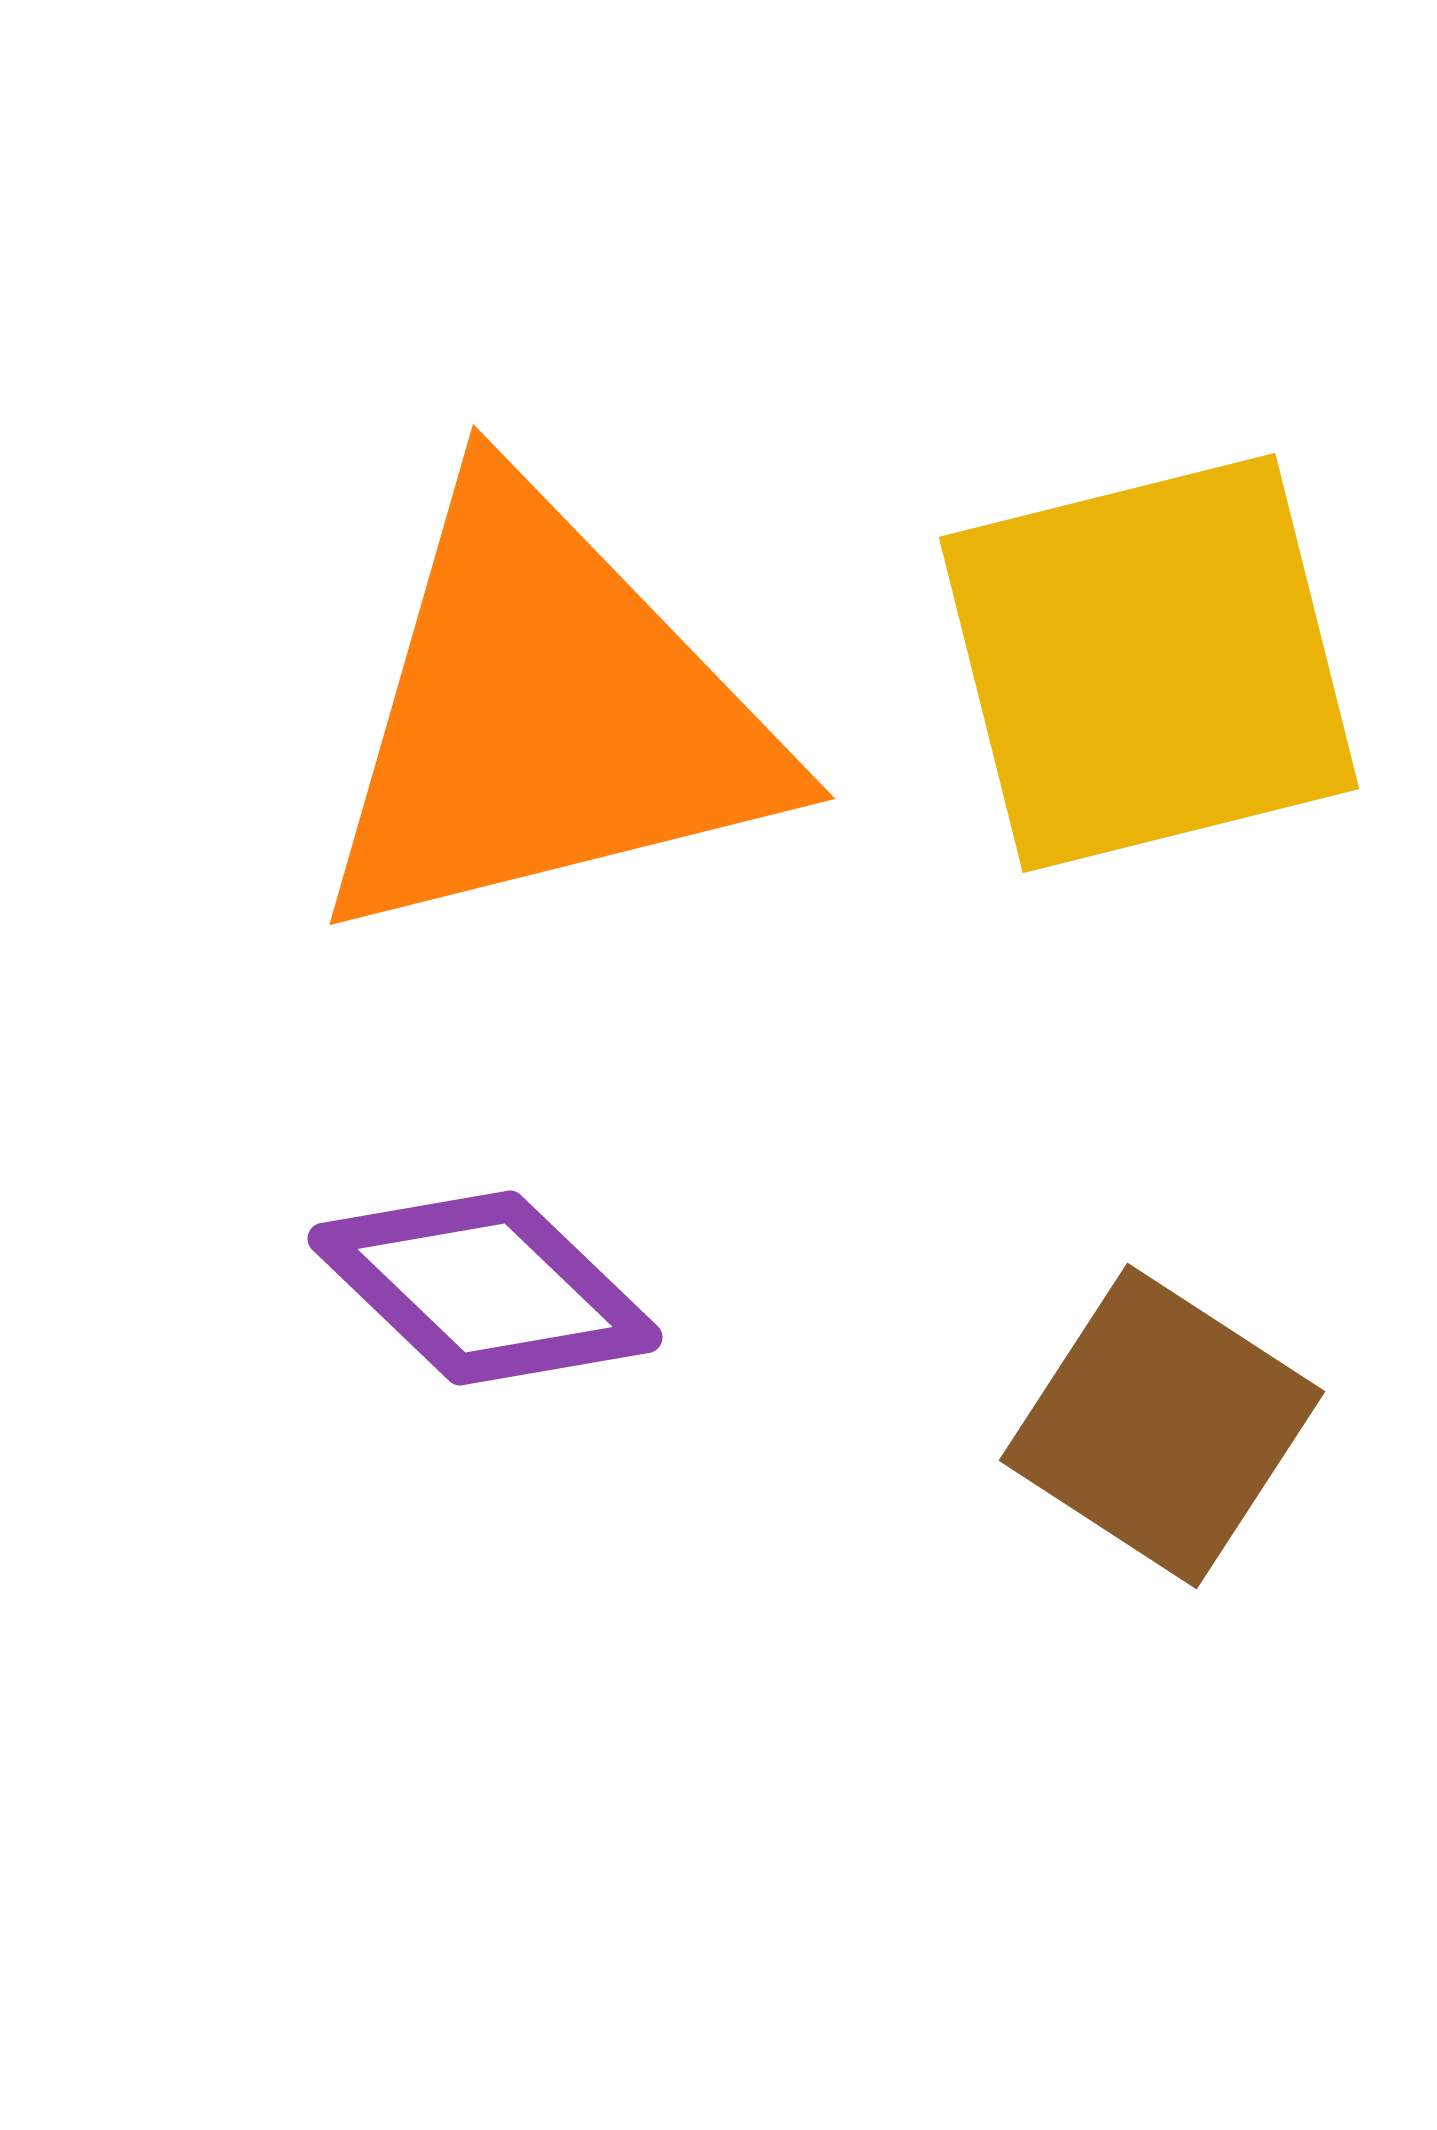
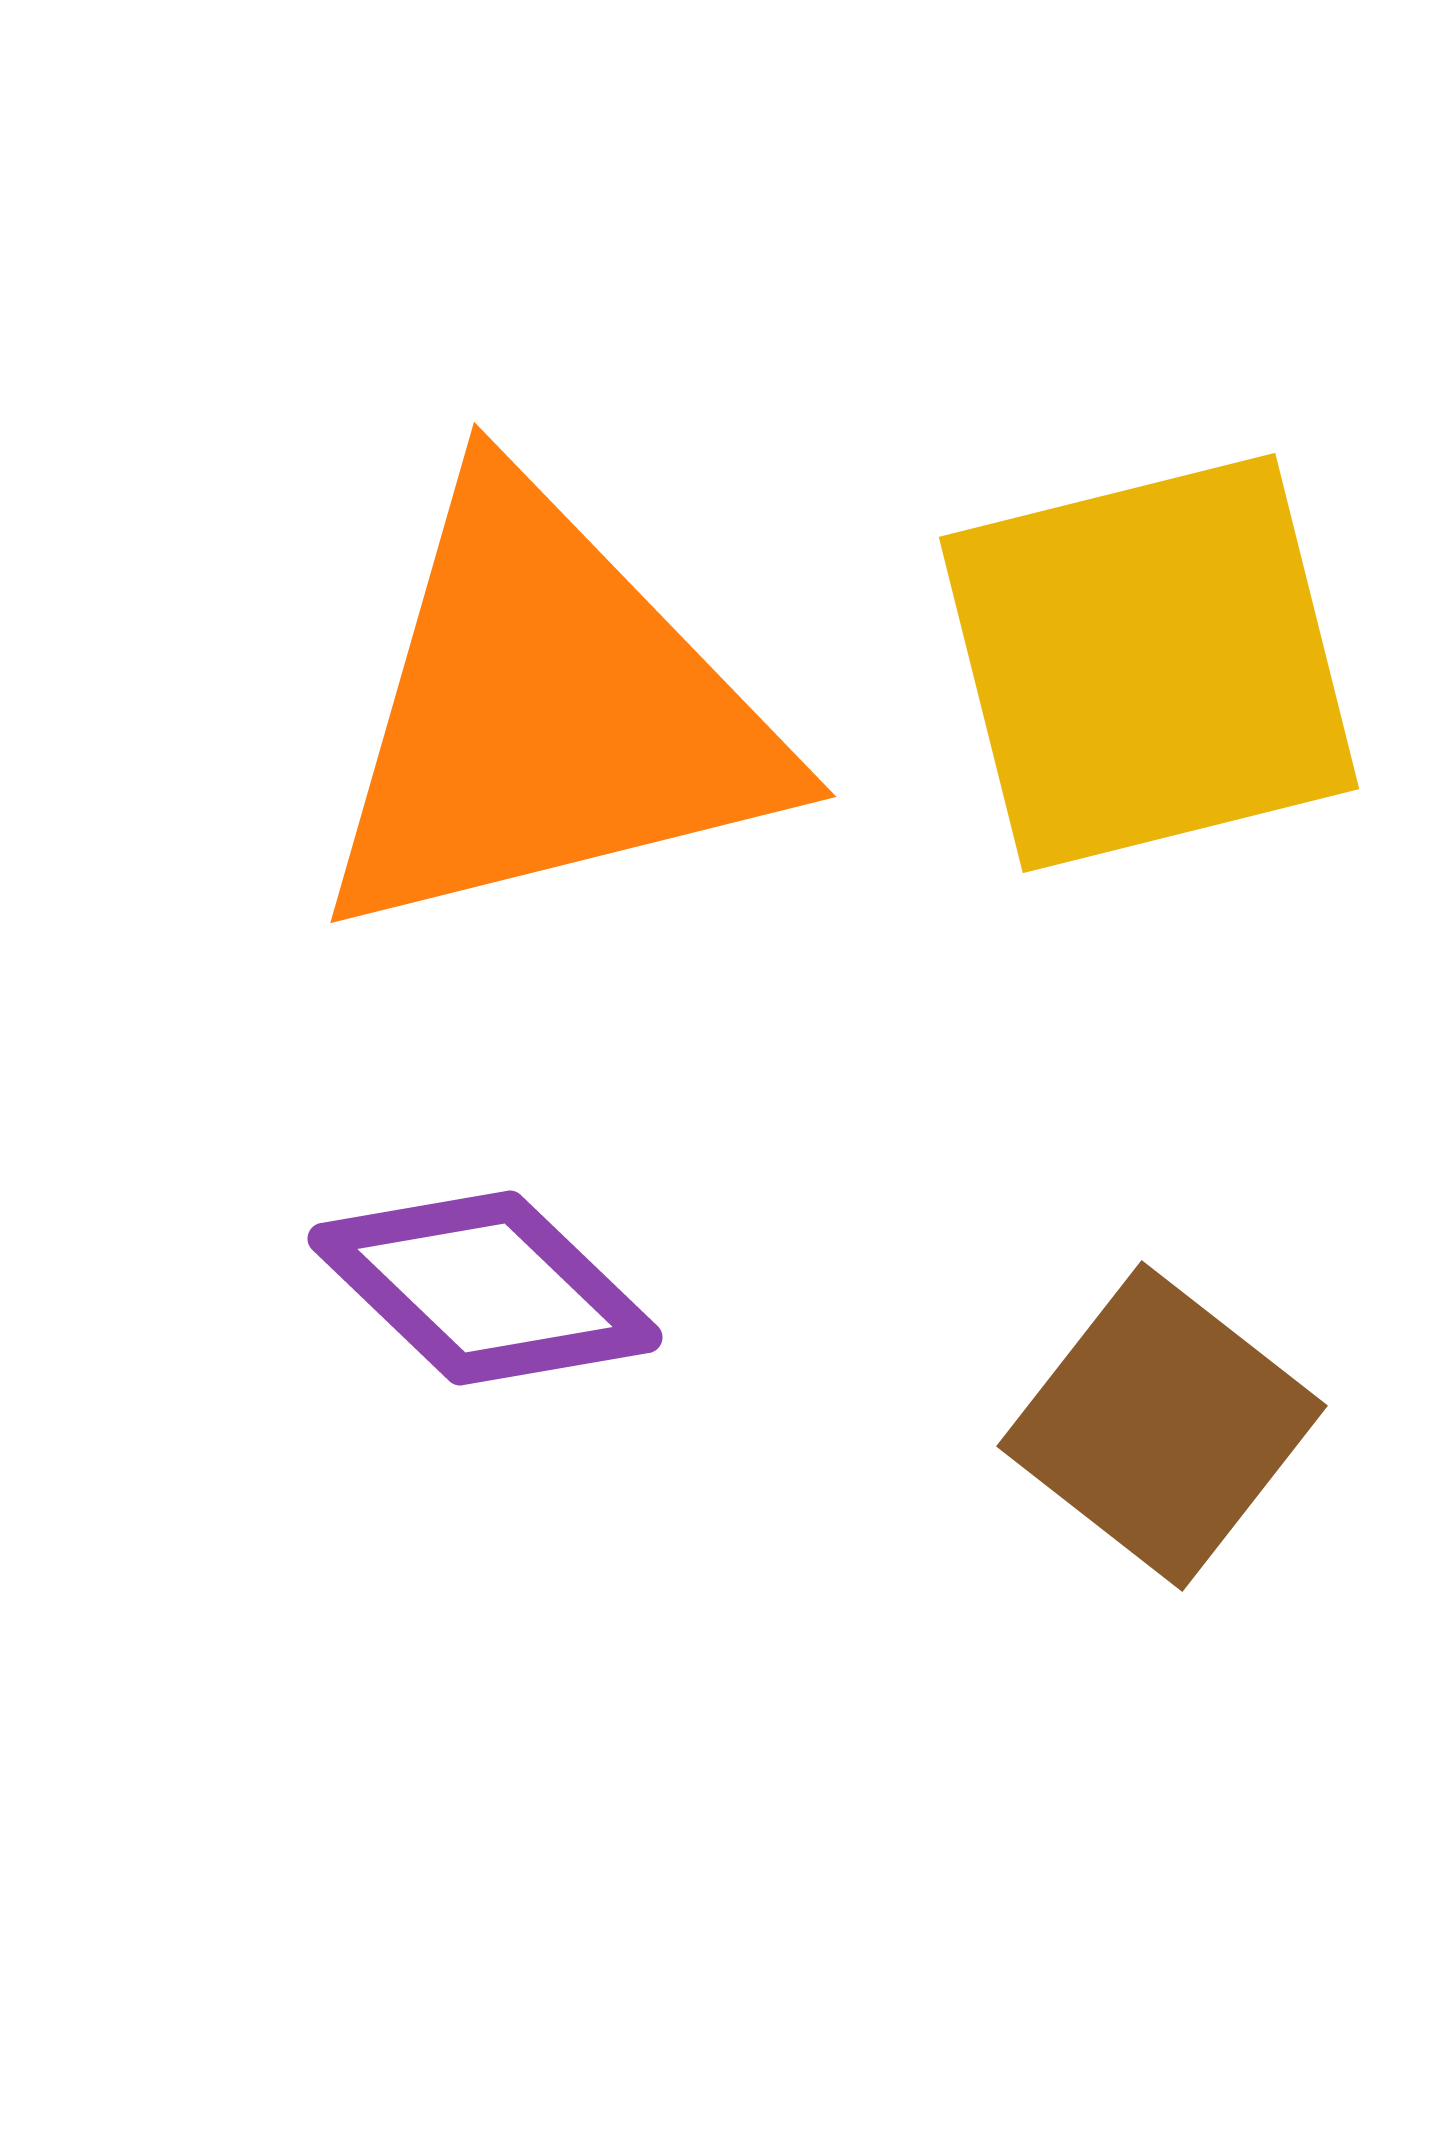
orange triangle: moved 1 px right, 2 px up
brown square: rotated 5 degrees clockwise
